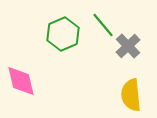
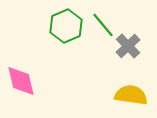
green hexagon: moved 3 px right, 8 px up
yellow semicircle: rotated 104 degrees clockwise
